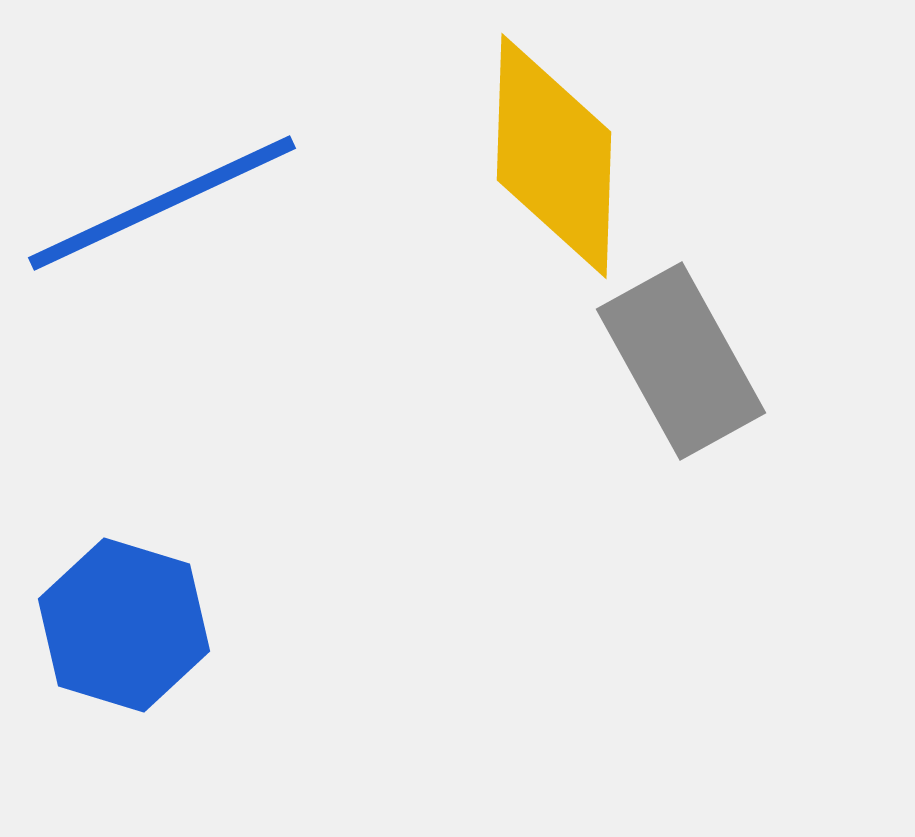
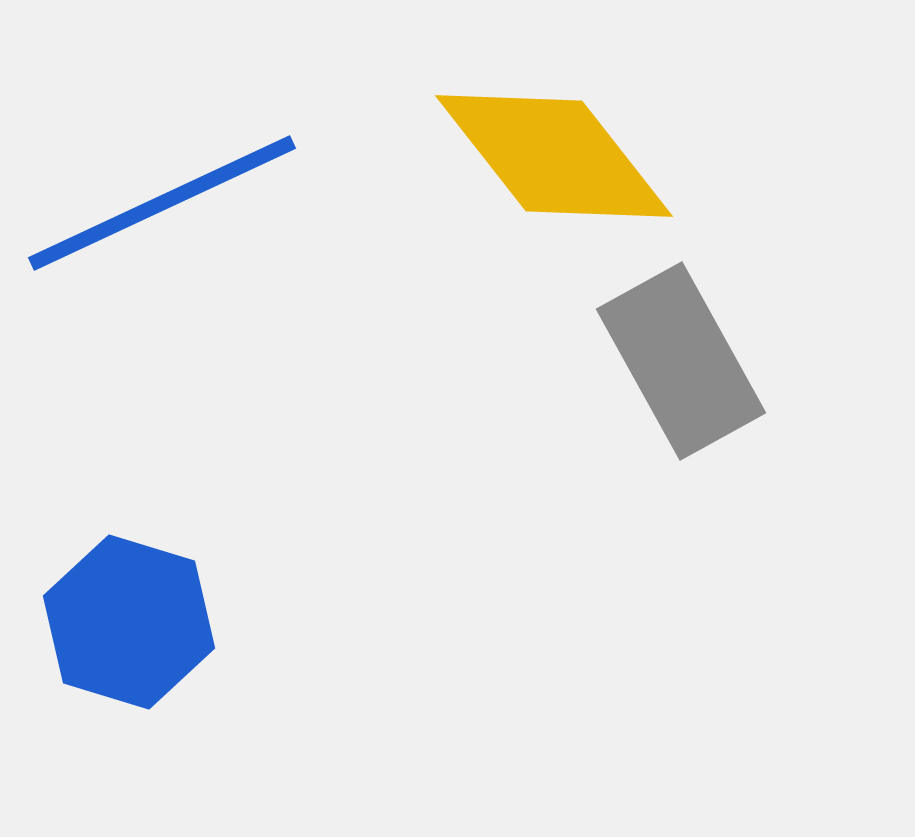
yellow diamond: rotated 40 degrees counterclockwise
blue hexagon: moved 5 px right, 3 px up
